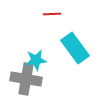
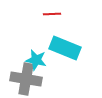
cyan rectangle: moved 10 px left; rotated 32 degrees counterclockwise
cyan star: rotated 20 degrees clockwise
